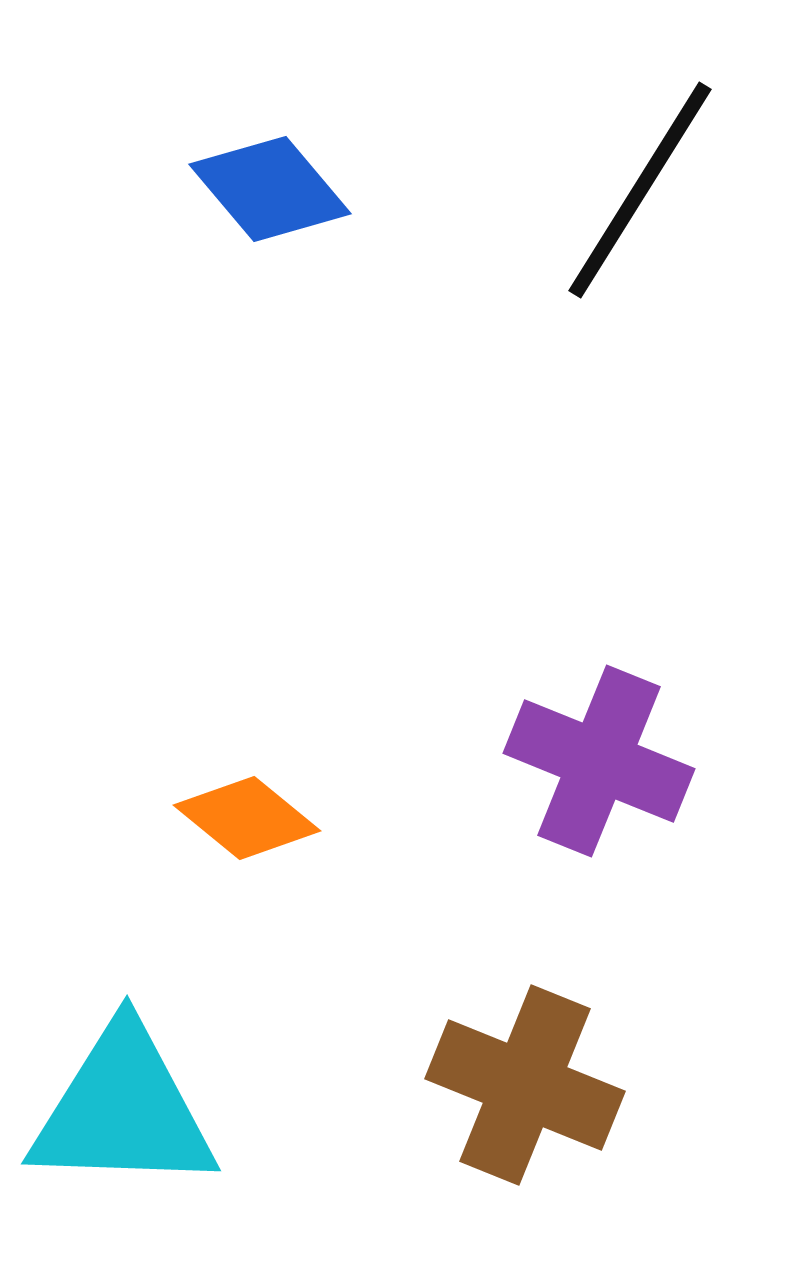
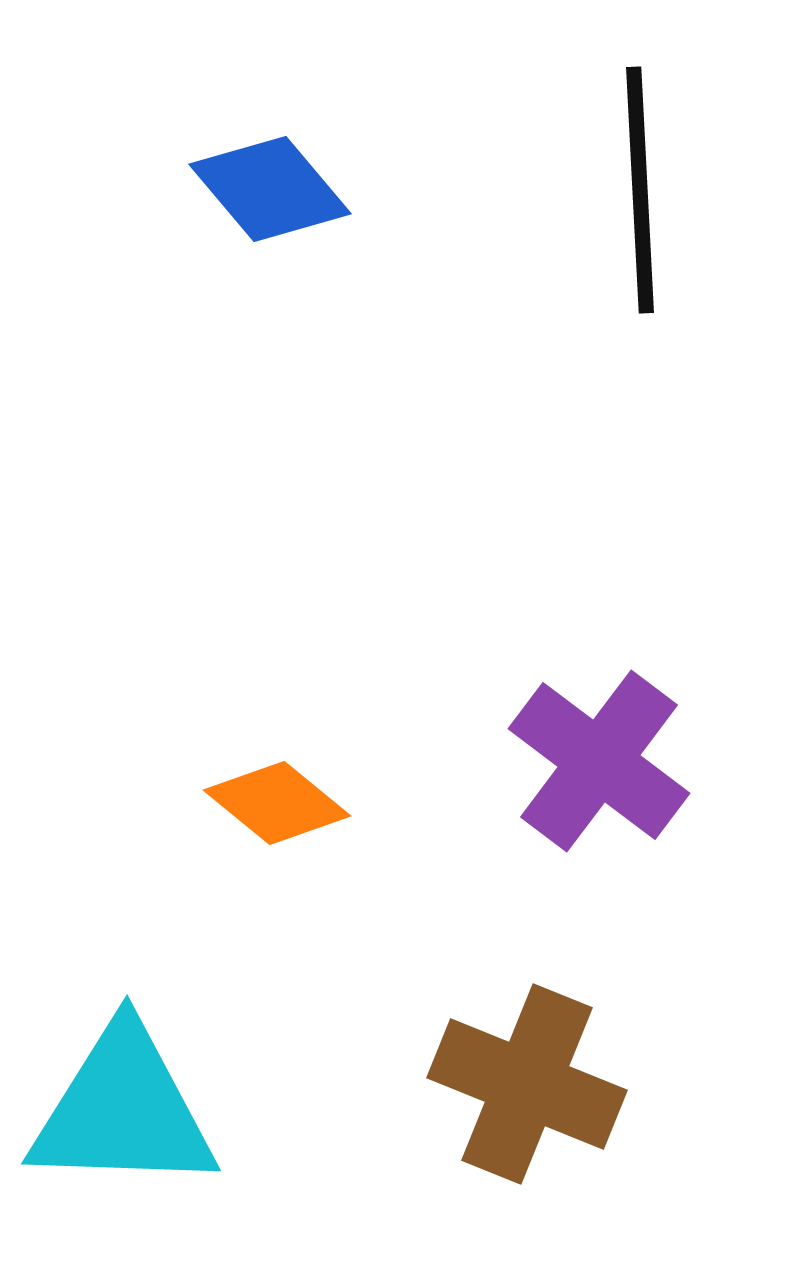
black line: rotated 35 degrees counterclockwise
purple cross: rotated 15 degrees clockwise
orange diamond: moved 30 px right, 15 px up
brown cross: moved 2 px right, 1 px up
